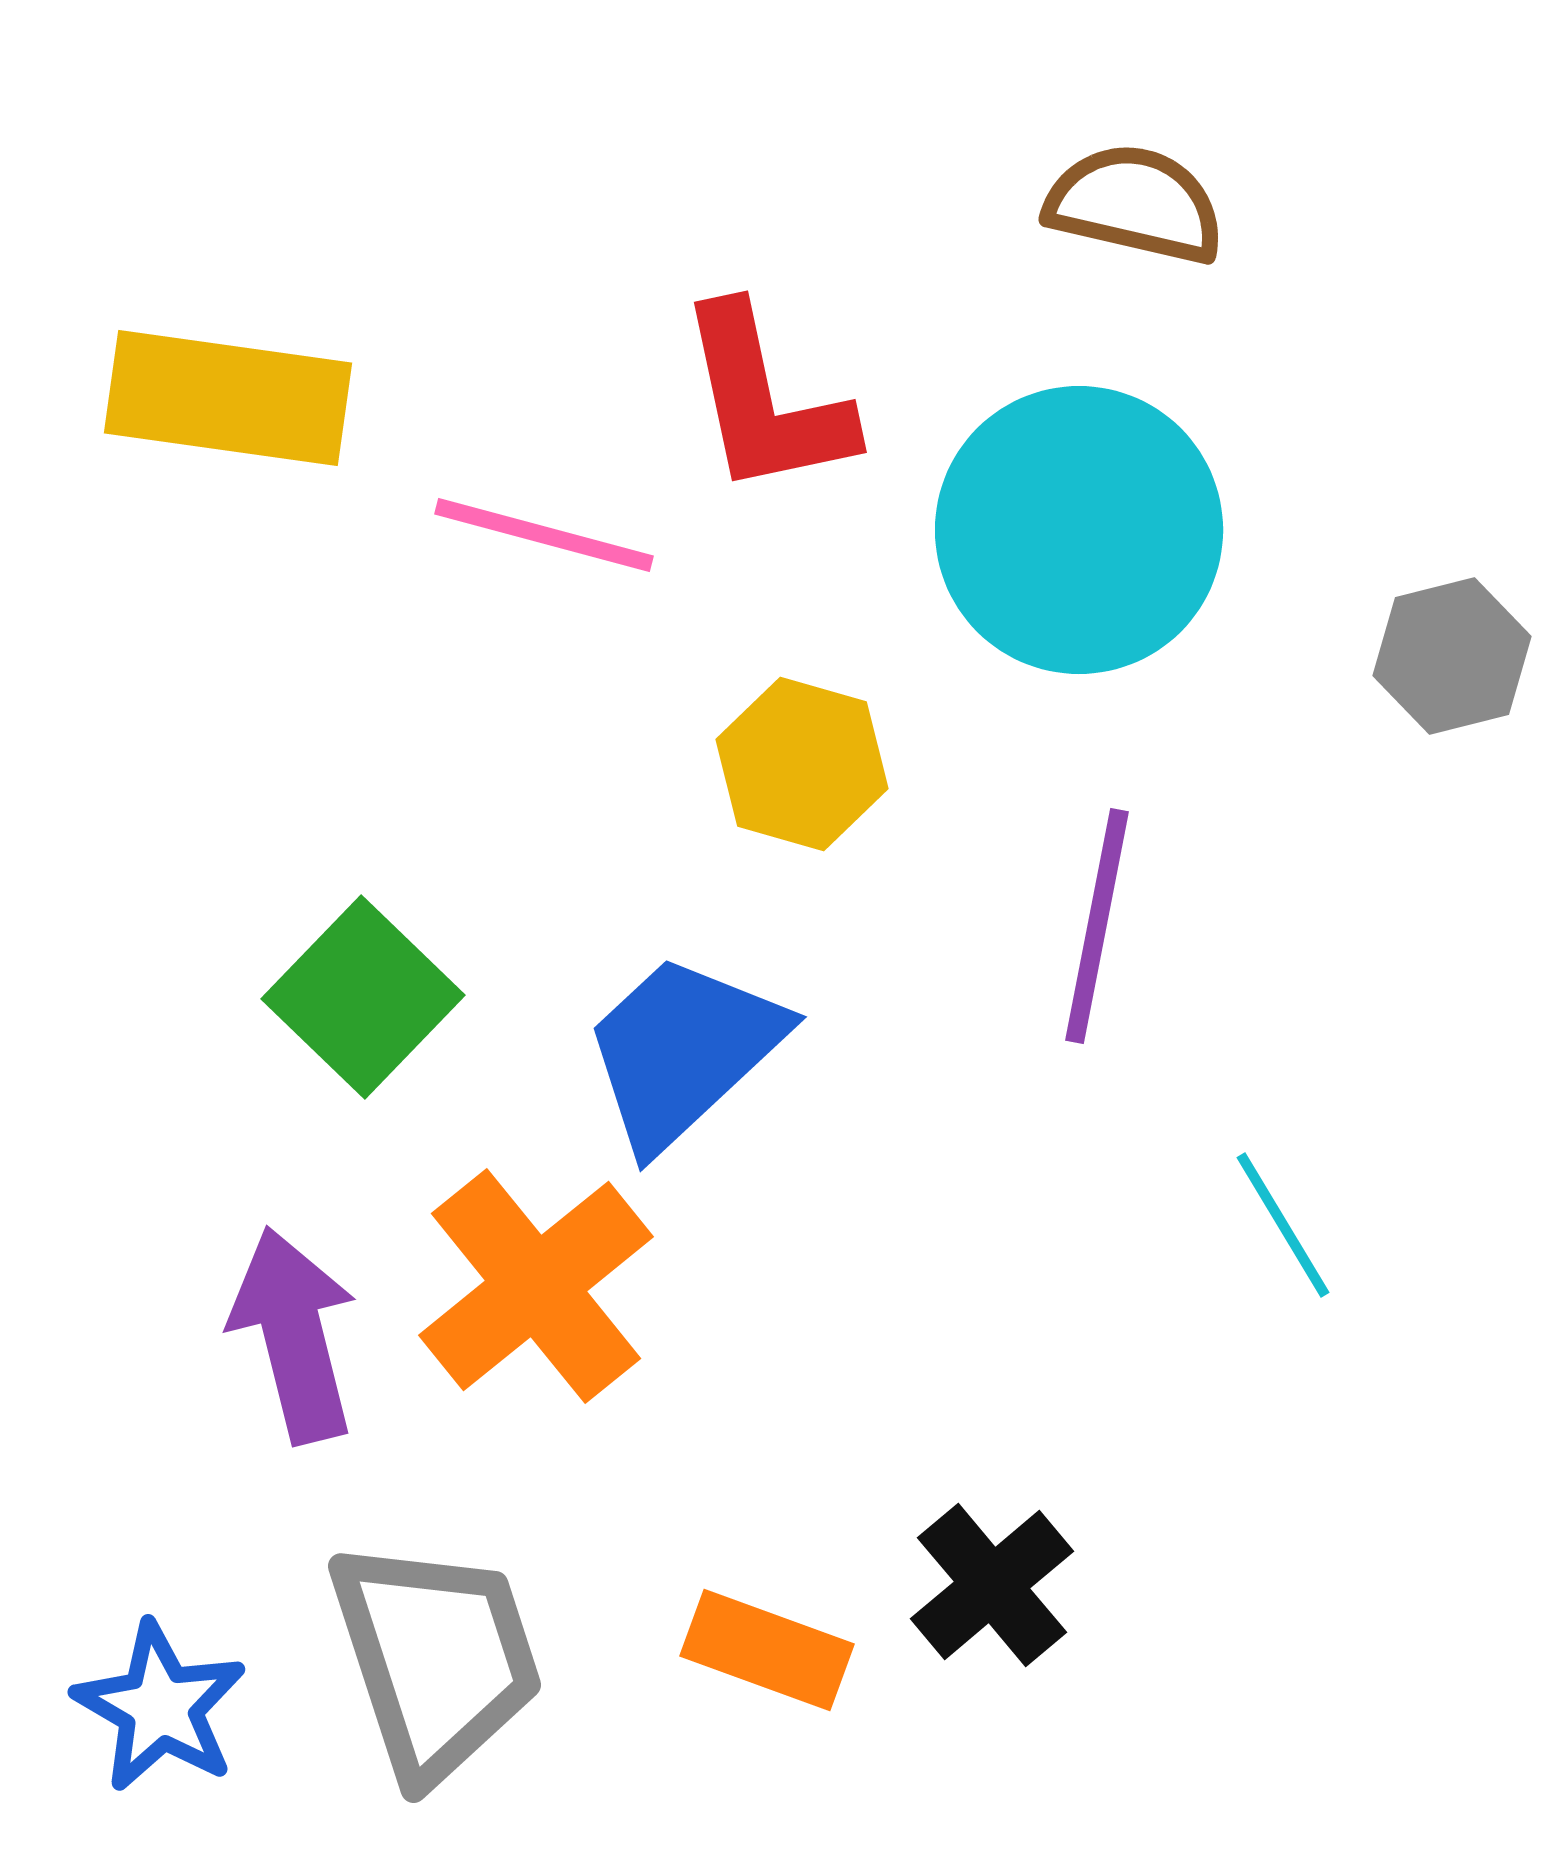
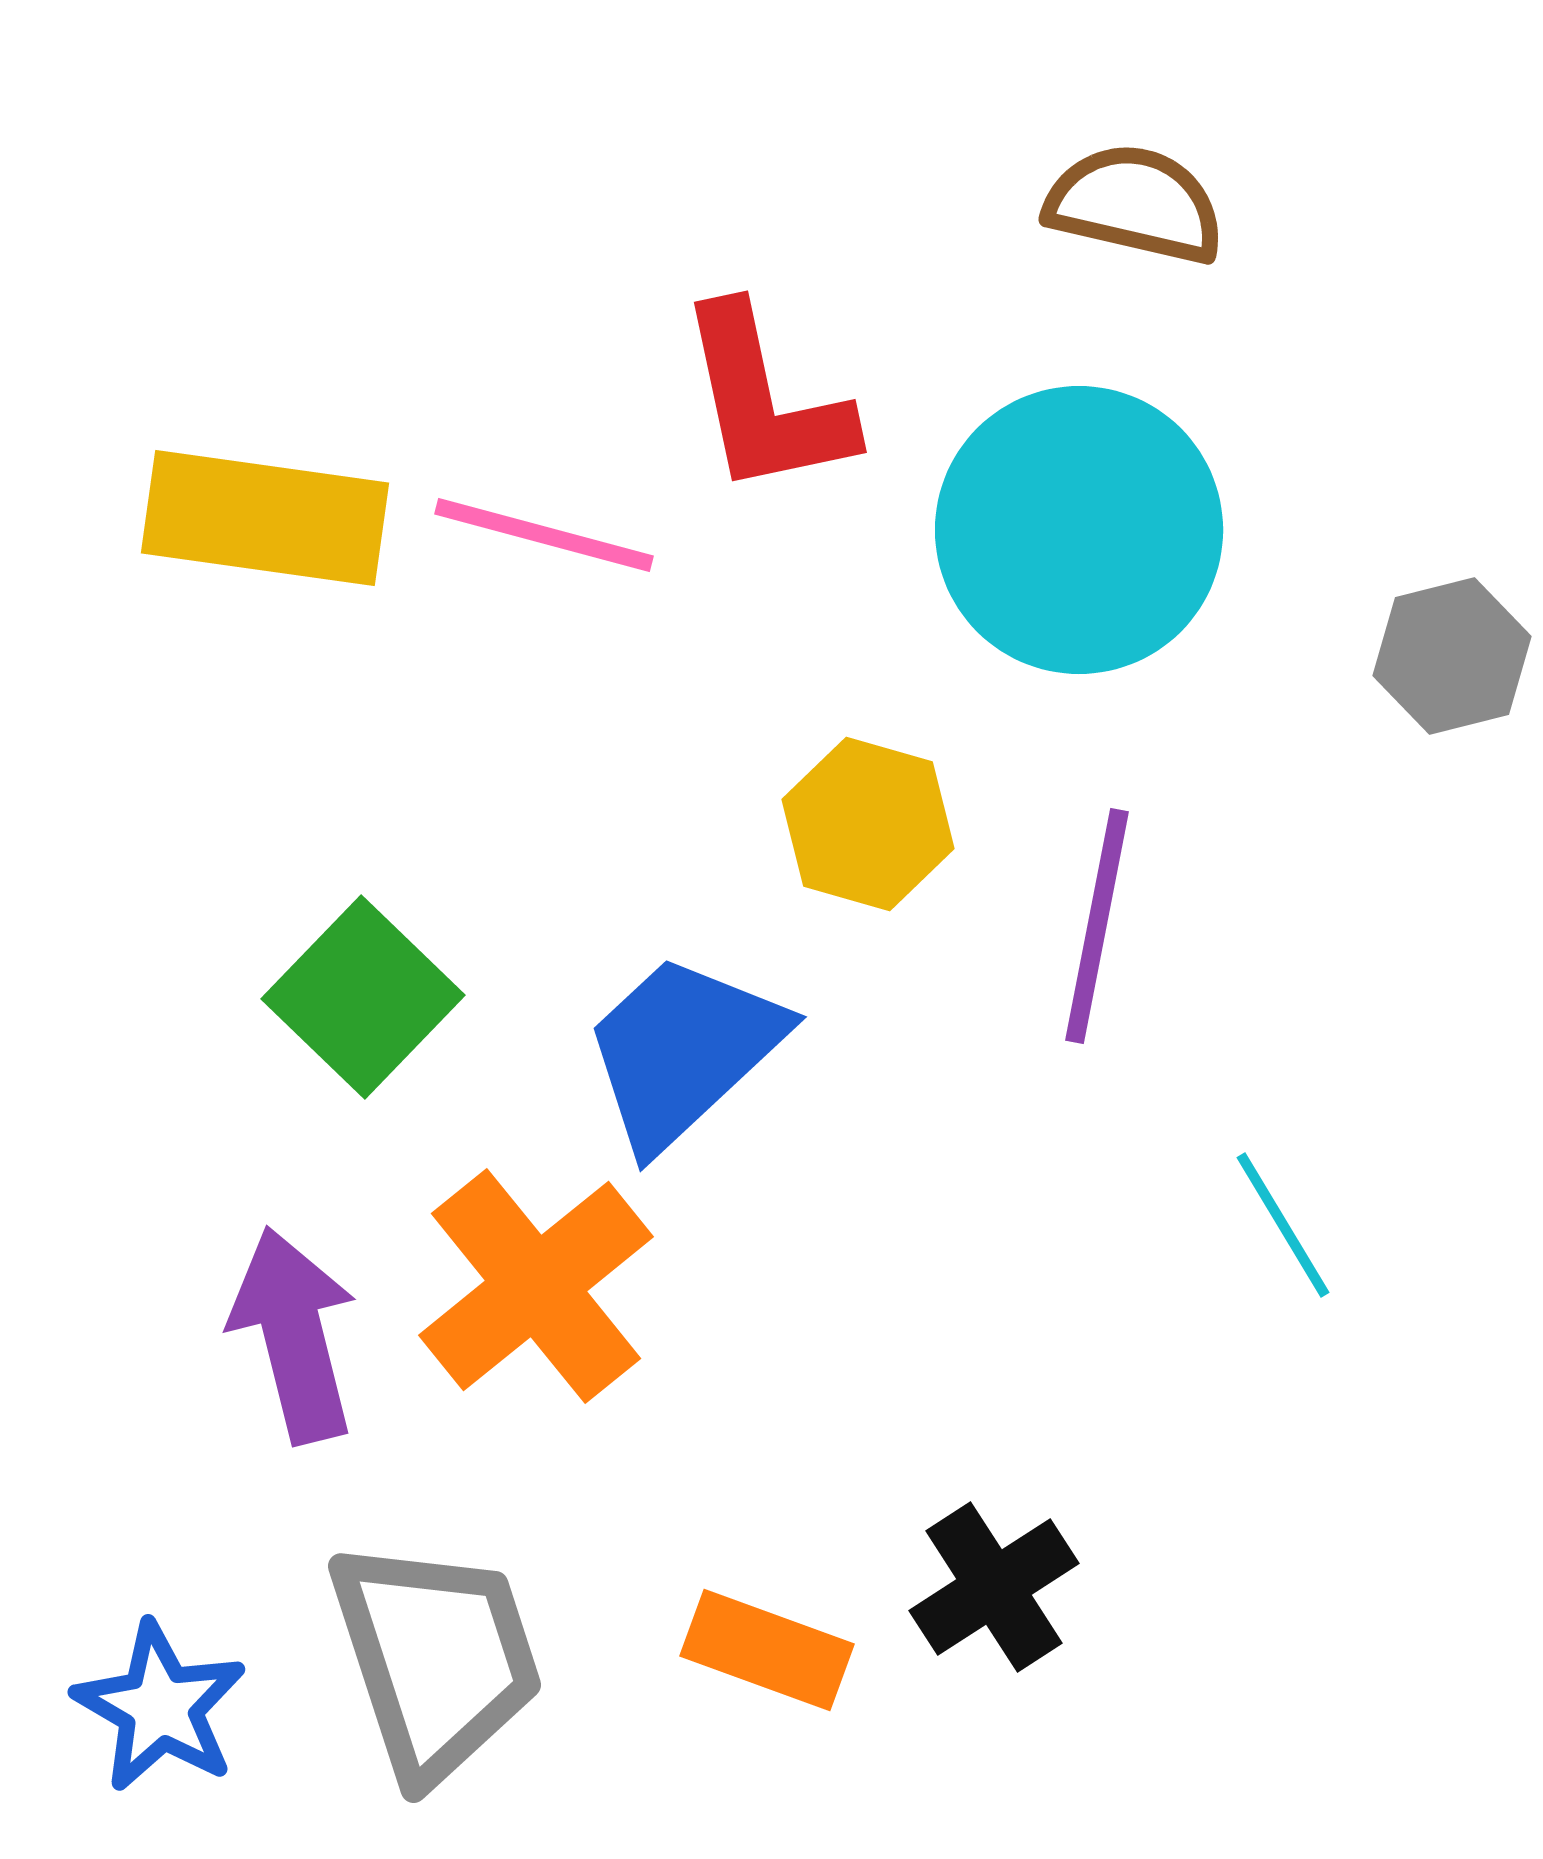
yellow rectangle: moved 37 px right, 120 px down
yellow hexagon: moved 66 px right, 60 px down
black cross: moved 2 px right, 2 px down; rotated 7 degrees clockwise
